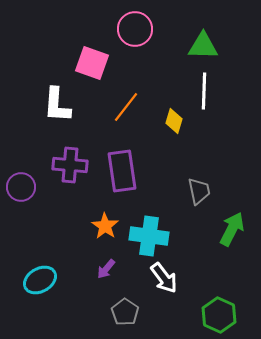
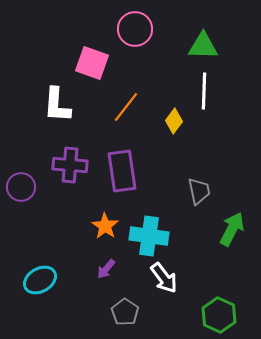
yellow diamond: rotated 20 degrees clockwise
